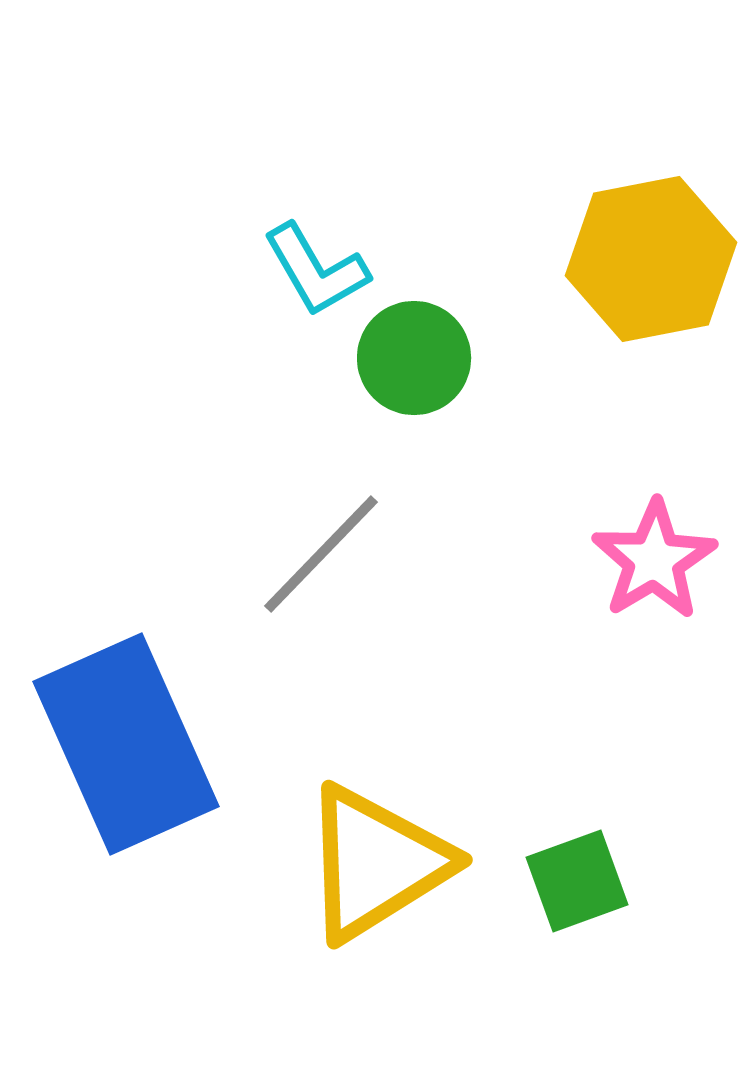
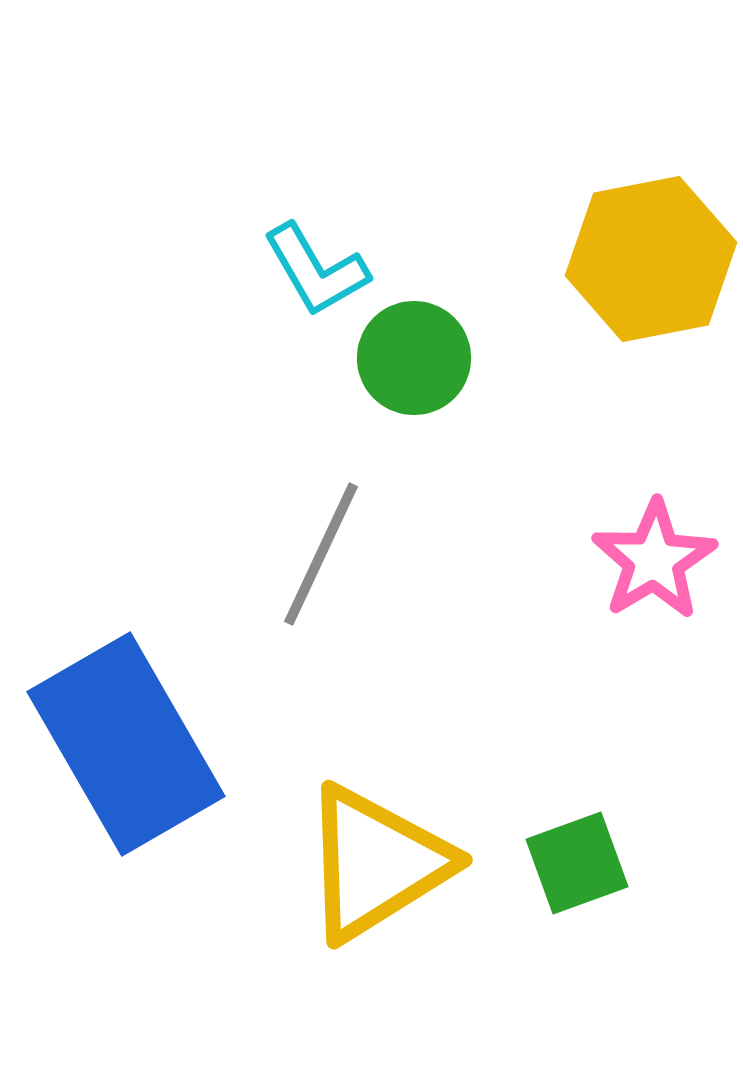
gray line: rotated 19 degrees counterclockwise
blue rectangle: rotated 6 degrees counterclockwise
green square: moved 18 px up
